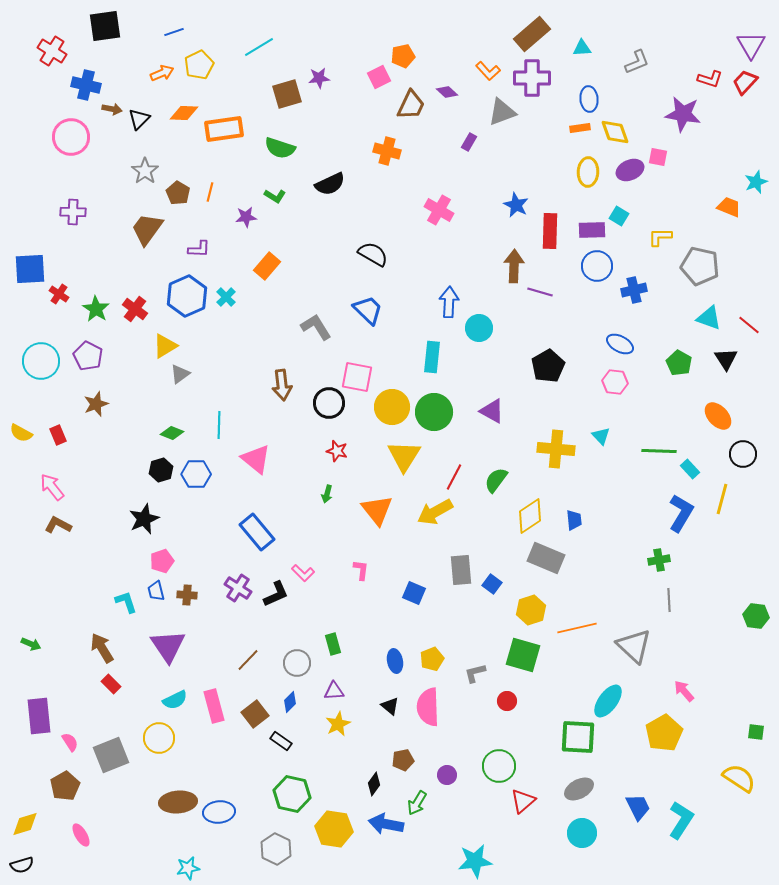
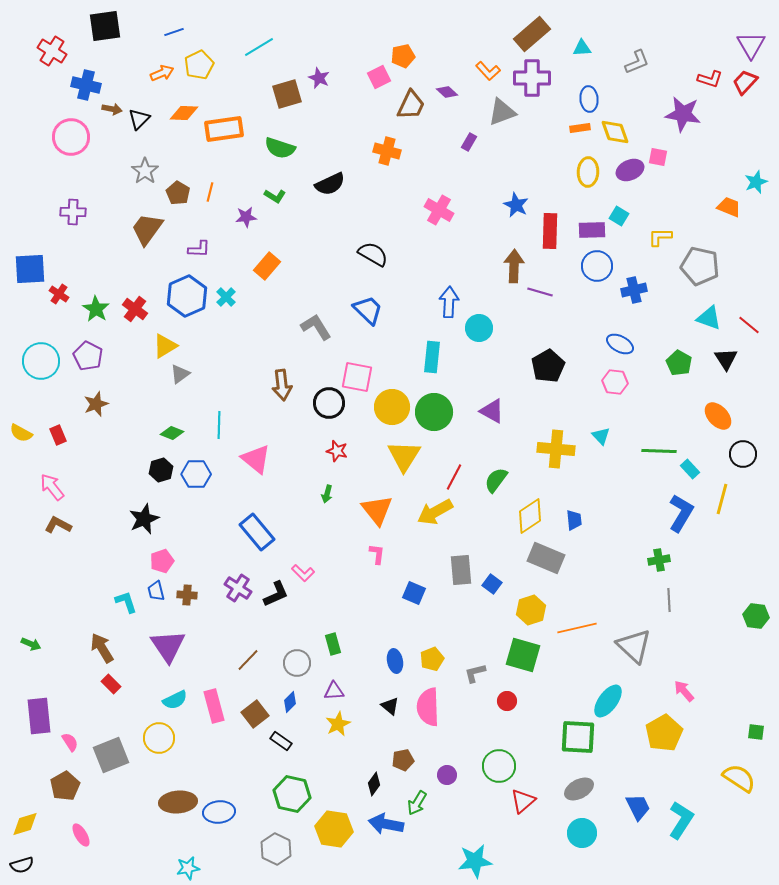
purple star at (319, 78): rotated 30 degrees clockwise
pink L-shape at (361, 570): moved 16 px right, 16 px up
